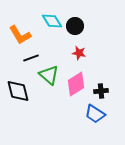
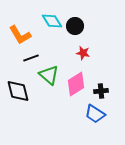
red star: moved 4 px right
